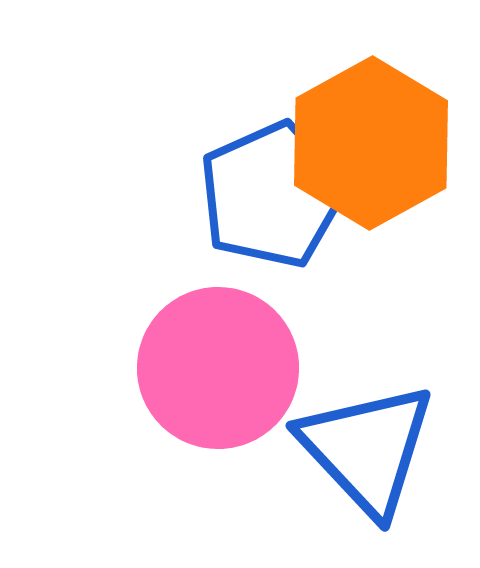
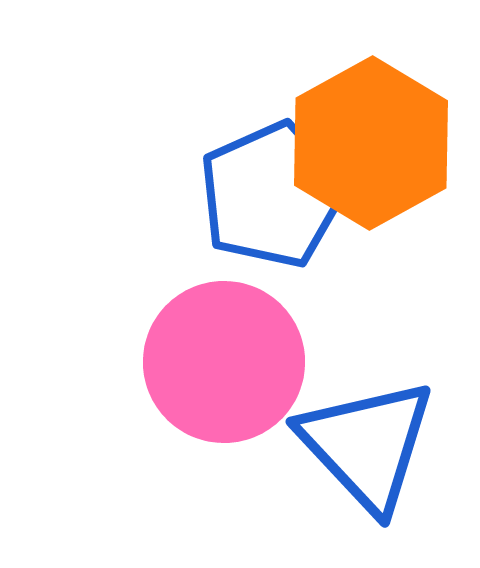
pink circle: moved 6 px right, 6 px up
blue triangle: moved 4 px up
